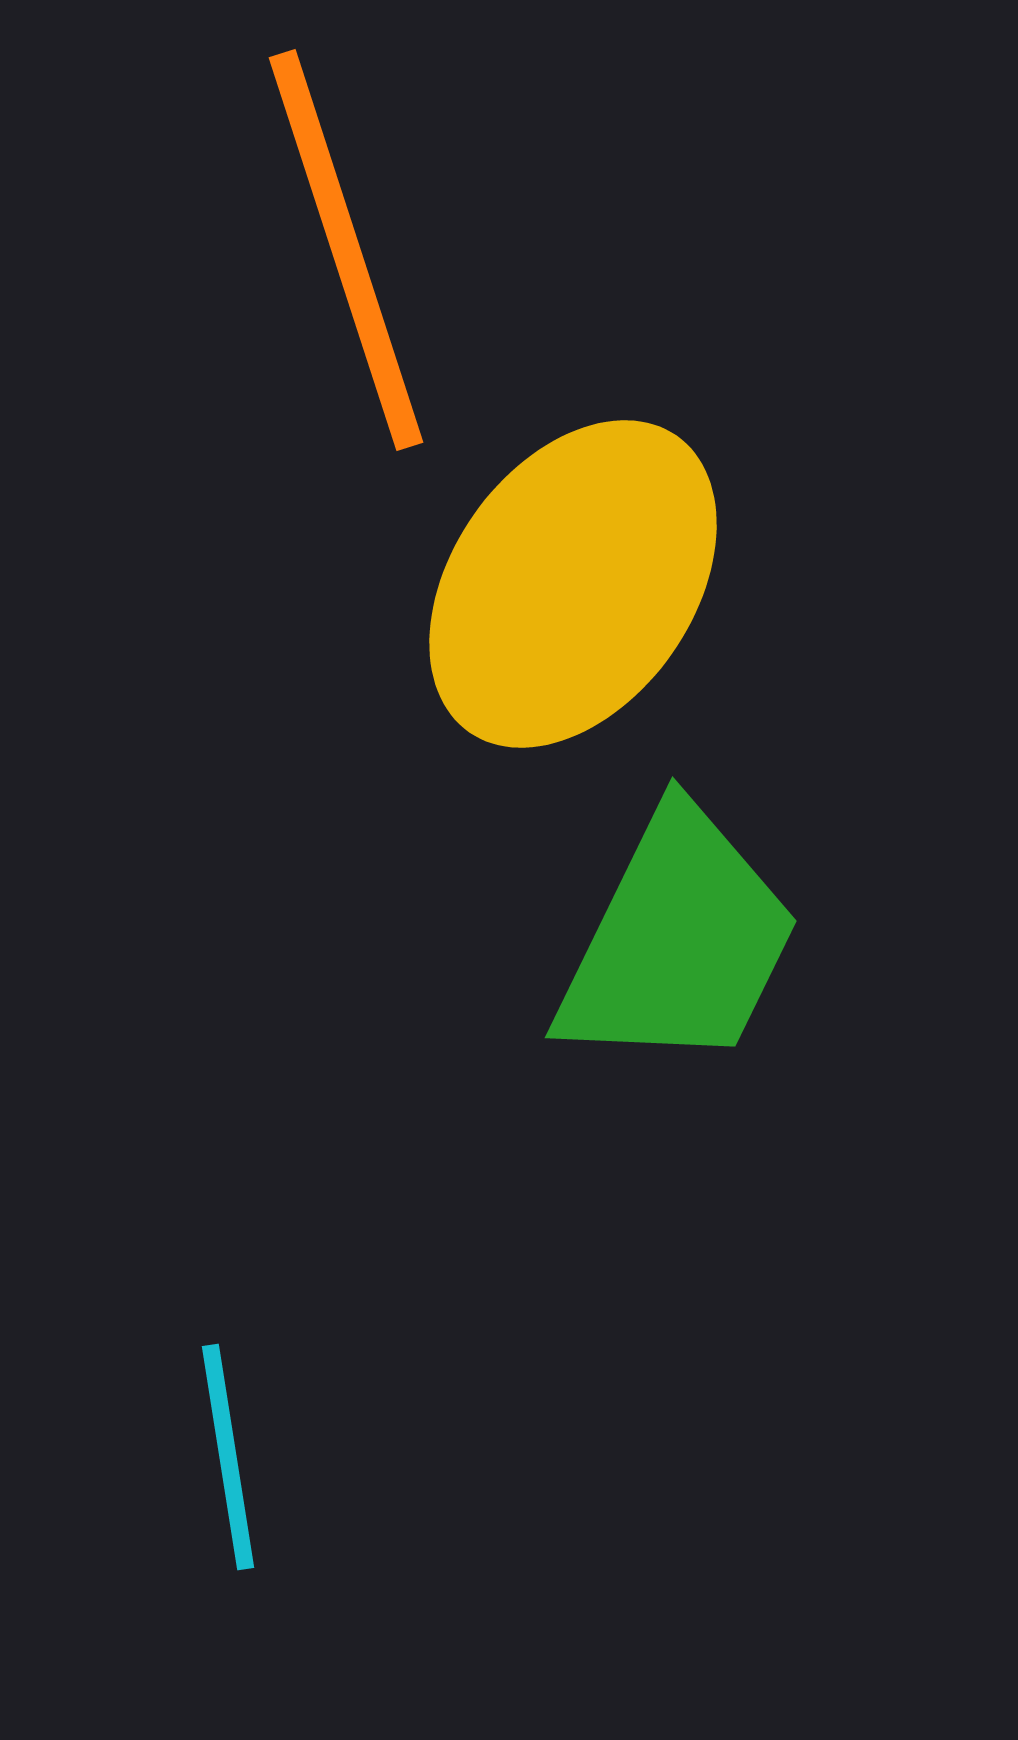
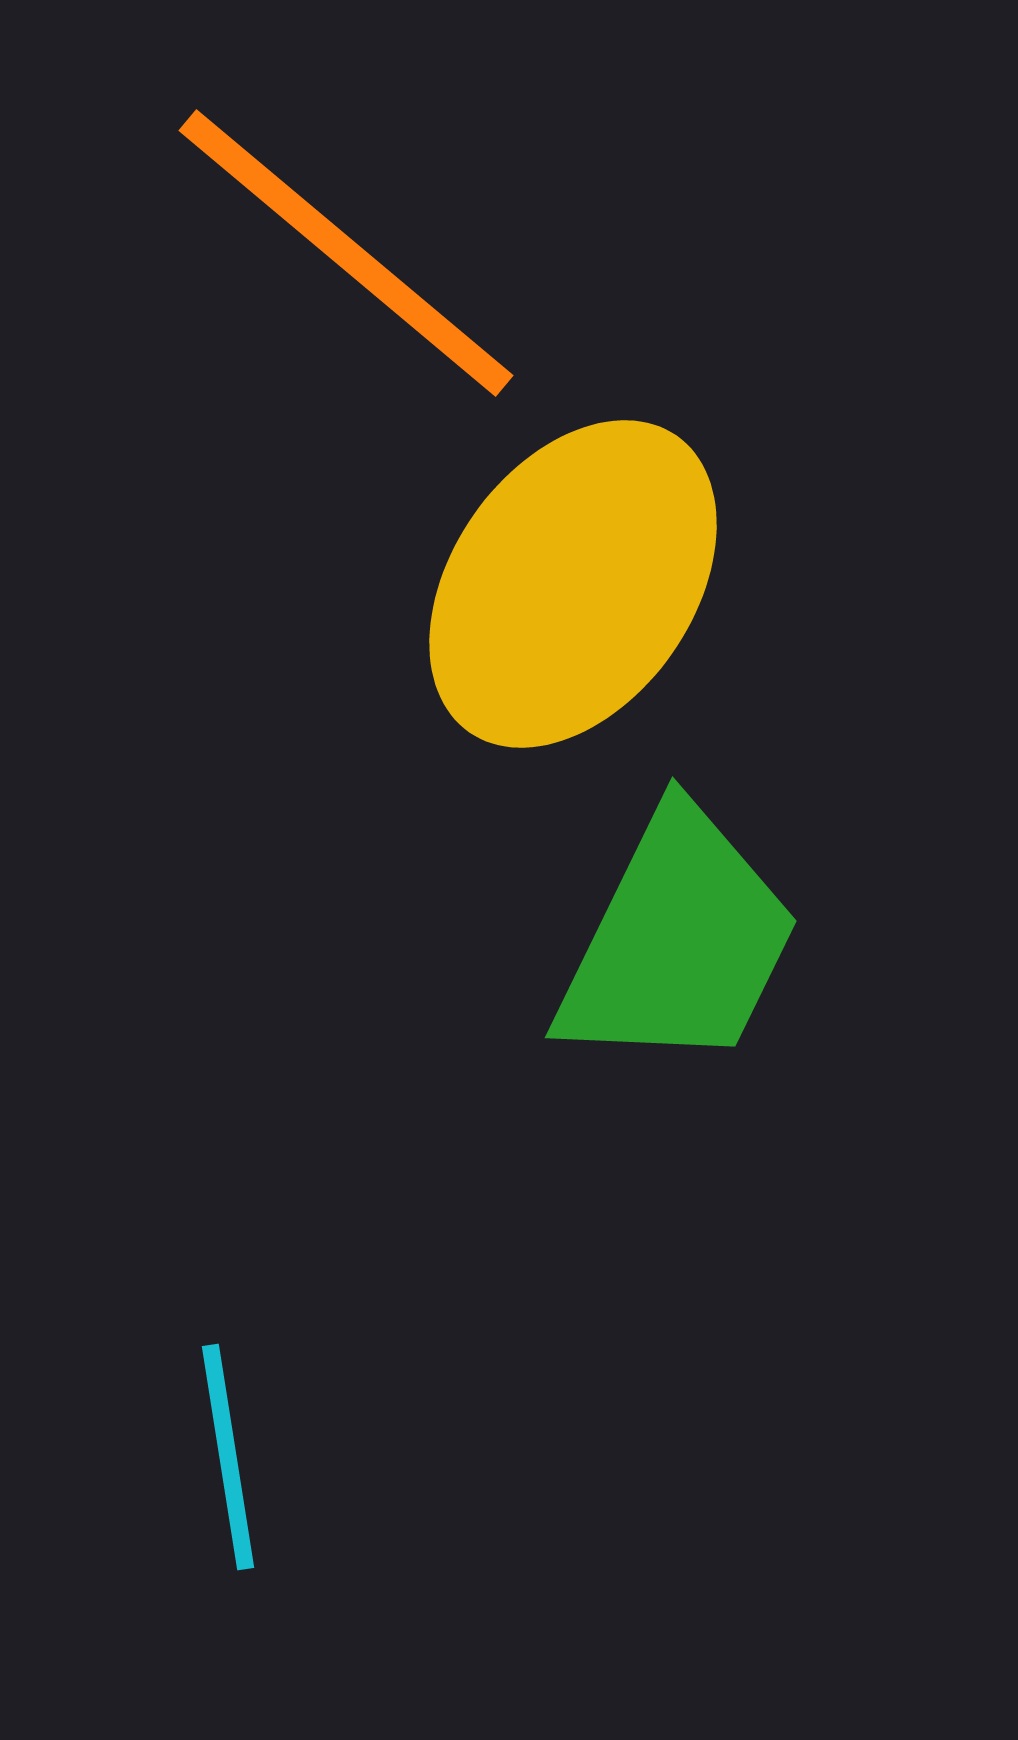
orange line: moved 3 px down; rotated 32 degrees counterclockwise
